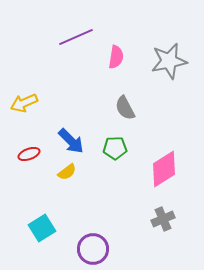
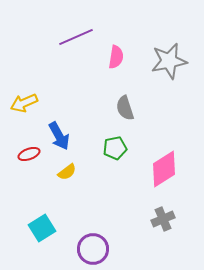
gray semicircle: rotated 10 degrees clockwise
blue arrow: moved 12 px left, 5 px up; rotated 16 degrees clockwise
green pentagon: rotated 10 degrees counterclockwise
